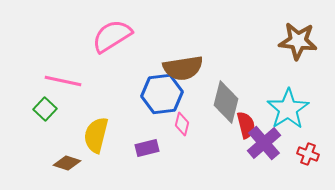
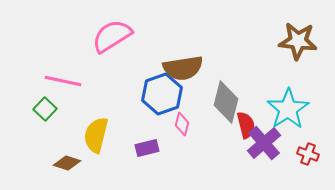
blue hexagon: rotated 12 degrees counterclockwise
